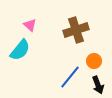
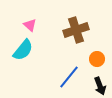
cyan semicircle: moved 3 px right
orange circle: moved 3 px right, 2 px up
blue line: moved 1 px left
black arrow: moved 2 px right, 1 px down
